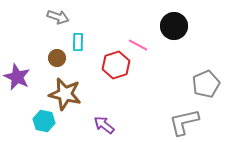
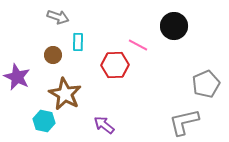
brown circle: moved 4 px left, 3 px up
red hexagon: moved 1 px left; rotated 16 degrees clockwise
brown star: rotated 16 degrees clockwise
